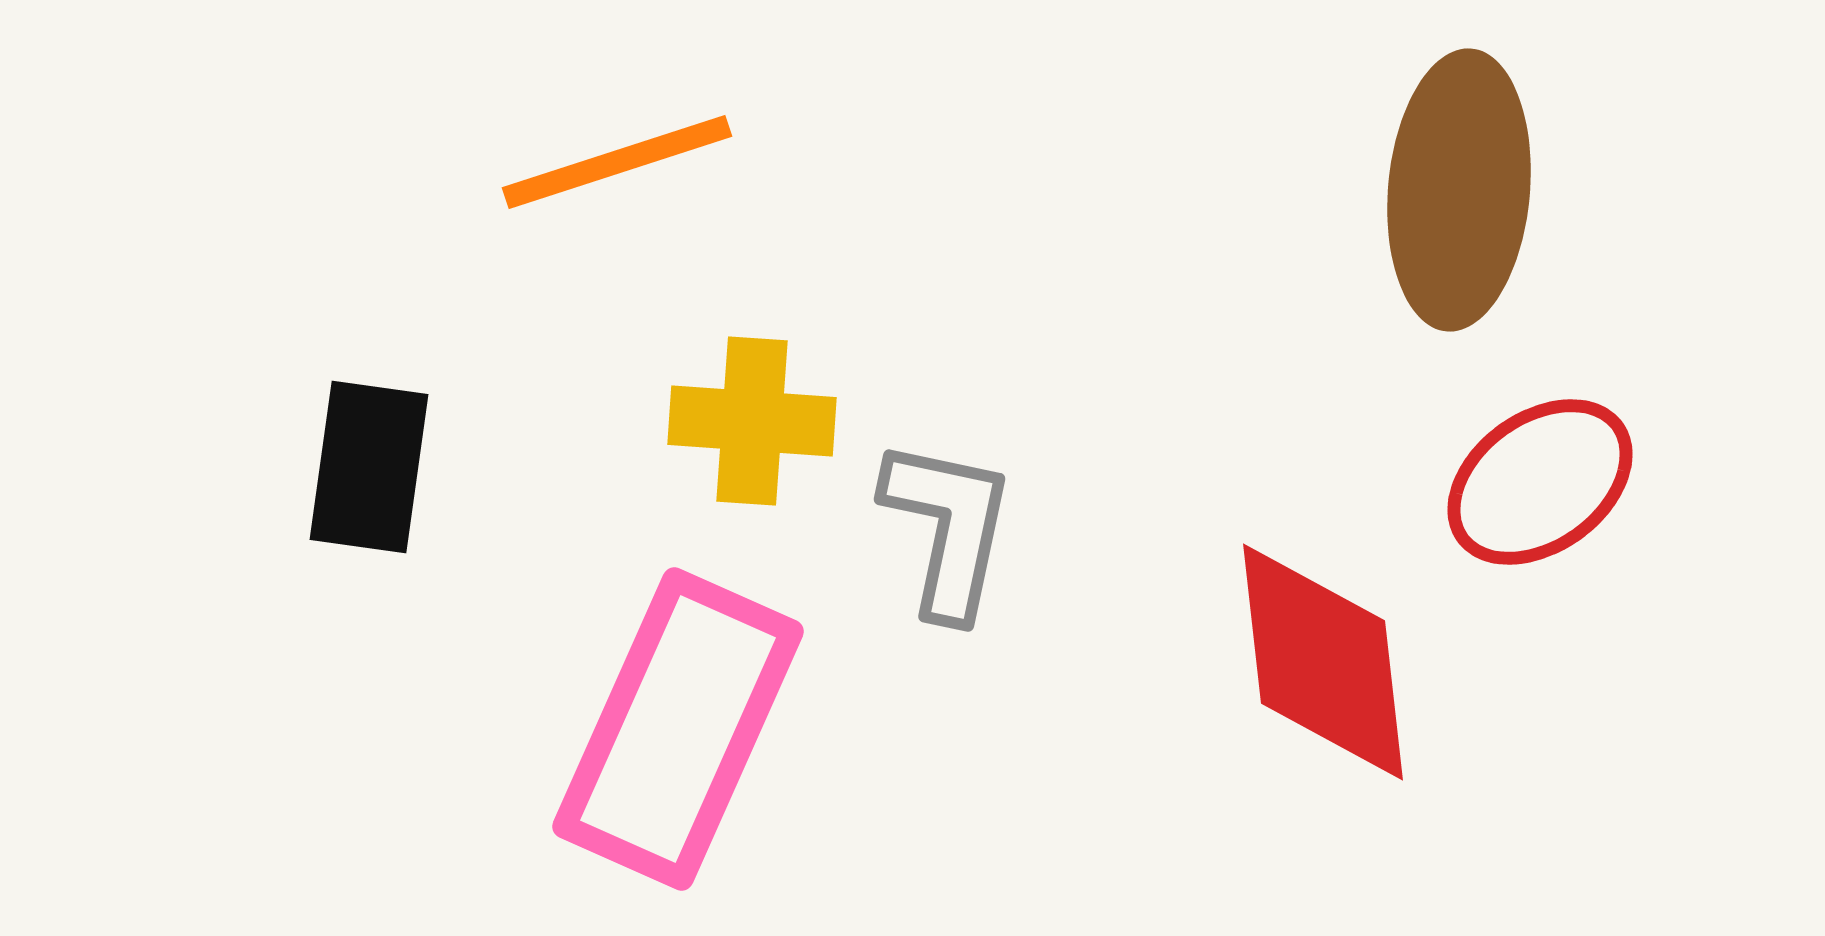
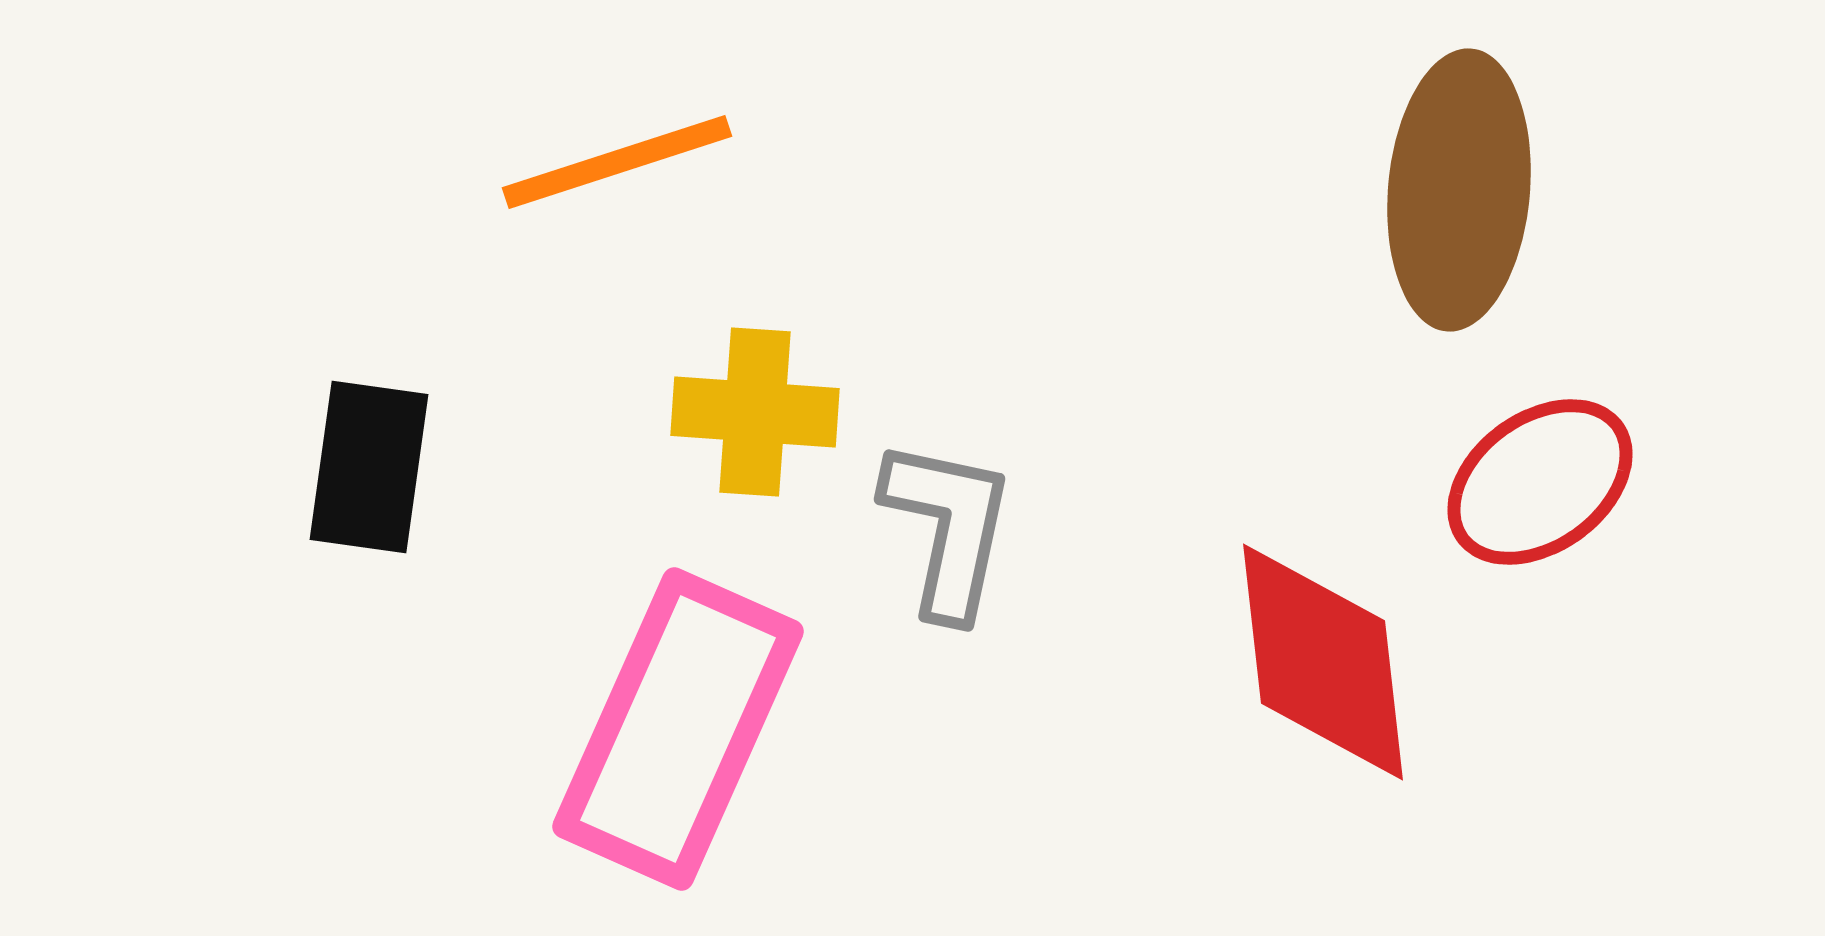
yellow cross: moved 3 px right, 9 px up
